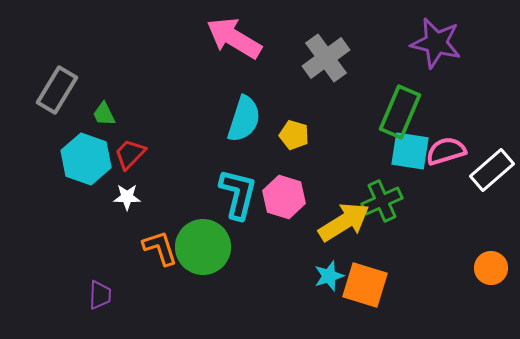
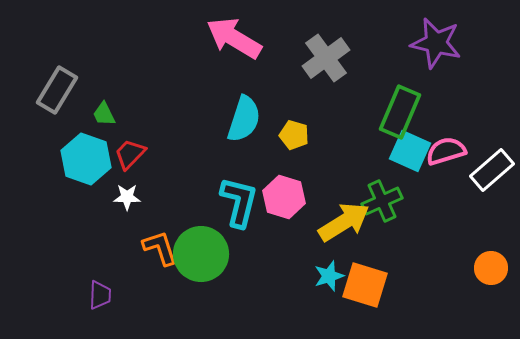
cyan square: rotated 15 degrees clockwise
cyan L-shape: moved 1 px right, 8 px down
green circle: moved 2 px left, 7 px down
